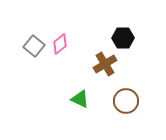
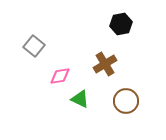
black hexagon: moved 2 px left, 14 px up; rotated 10 degrees counterclockwise
pink diamond: moved 32 px down; rotated 30 degrees clockwise
